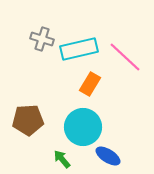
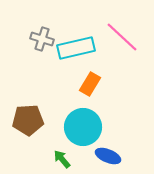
cyan rectangle: moved 3 px left, 1 px up
pink line: moved 3 px left, 20 px up
blue ellipse: rotated 10 degrees counterclockwise
